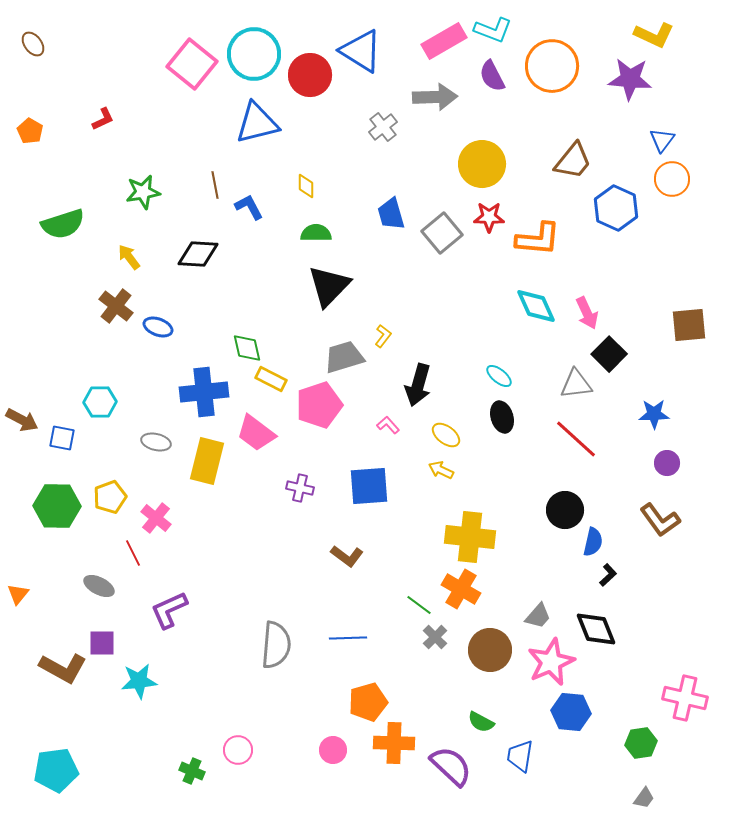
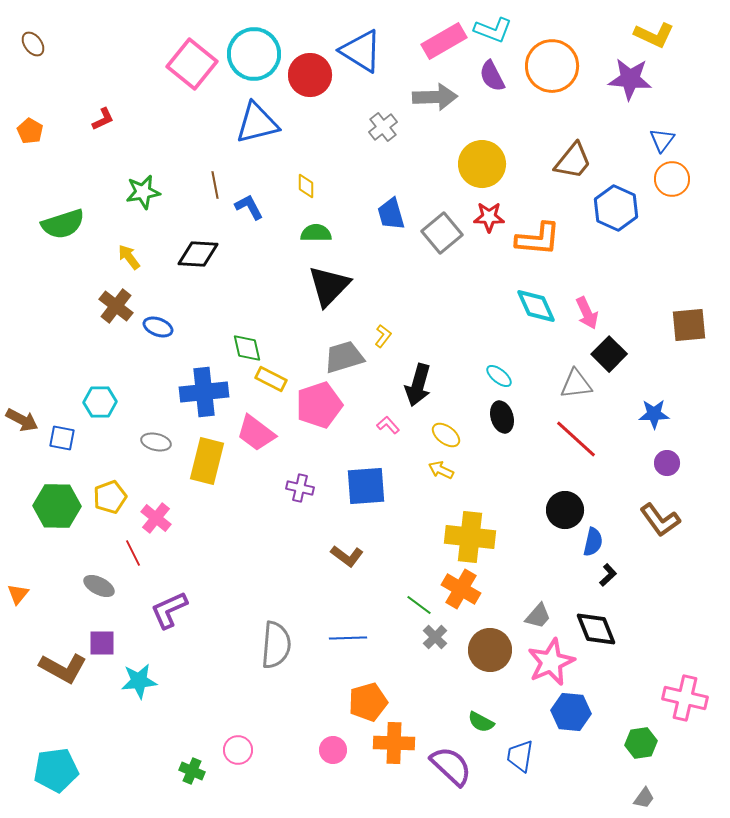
blue square at (369, 486): moved 3 px left
